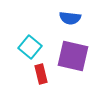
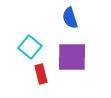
blue semicircle: rotated 65 degrees clockwise
purple square: moved 1 px left, 1 px down; rotated 12 degrees counterclockwise
